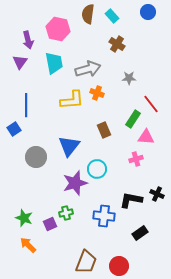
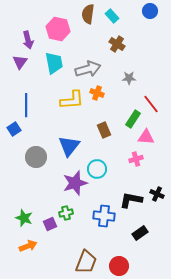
blue circle: moved 2 px right, 1 px up
orange arrow: moved 1 px down; rotated 114 degrees clockwise
